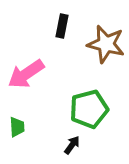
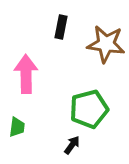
black rectangle: moved 1 px left, 1 px down
brown star: rotated 6 degrees counterclockwise
pink arrow: rotated 123 degrees clockwise
green trapezoid: rotated 10 degrees clockwise
